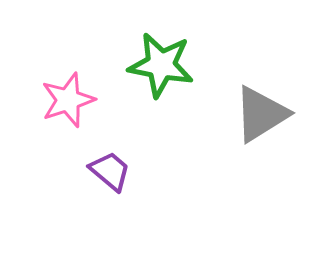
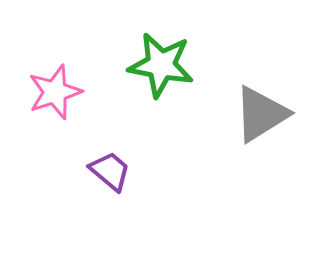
pink star: moved 13 px left, 8 px up
